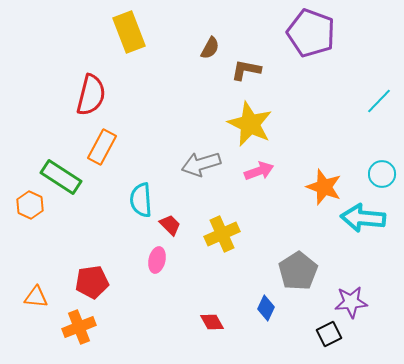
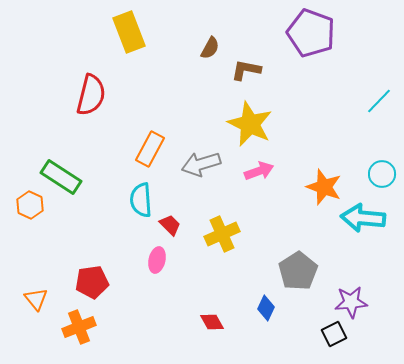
orange rectangle: moved 48 px right, 2 px down
orange triangle: moved 2 px down; rotated 45 degrees clockwise
black square: moved 5 px right
